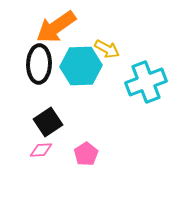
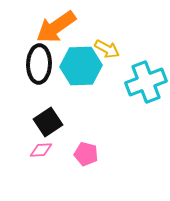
pink pentagon: rotated 25 degrees counterclockwise
